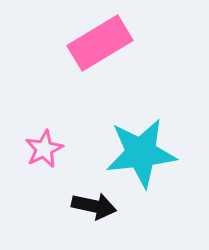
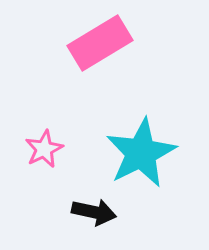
cyan star: rotated 20 degrees counterclockwise
black arrow: moved 6 px down
